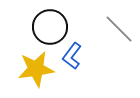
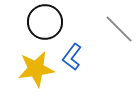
black circle: moved 5 px left, 5 px up
blue L-shape: moved 1 px down
